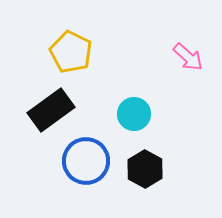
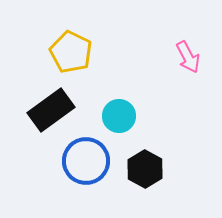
pink arrow: rotated 20 degrees clockwise
cyan circle: moved 15 px left, 2 px down
